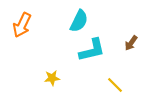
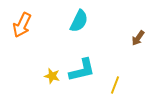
brown arrow: moved 7 px right, 5 px up
cyan L-shape: moved 10 px left, 20 px down
yellow star: moved 2 px up; rotated 21 degrees clockwise
yellow line: rotated 66 degrees clockwise
